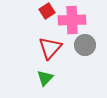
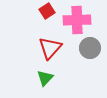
pink cross: moved 5 px right
gray circle: moved 5 px right, 3 px down
